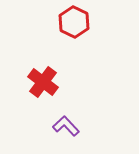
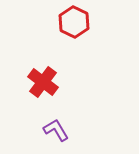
purple L-shape: moved 10 px left, 4 px down; rotated 12 degrees clockwise
